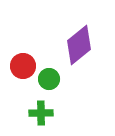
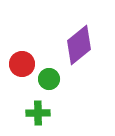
red circle: moved 1 px left, 2 px up
green cross: moved 3 px left
